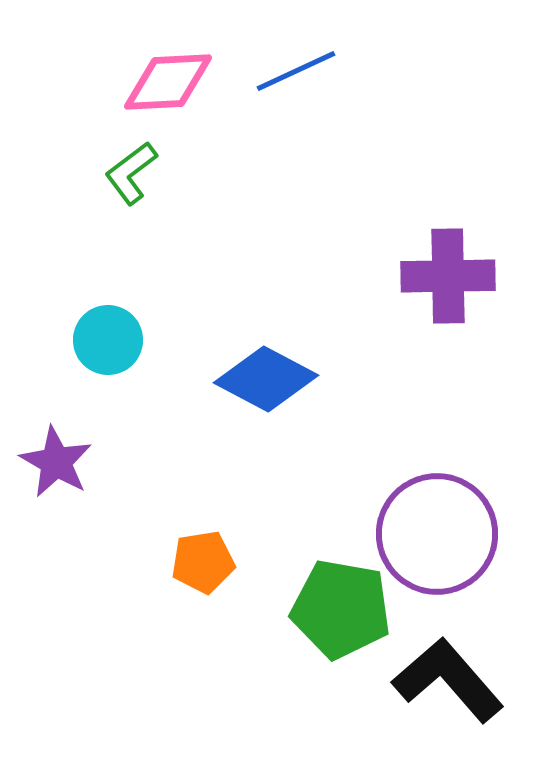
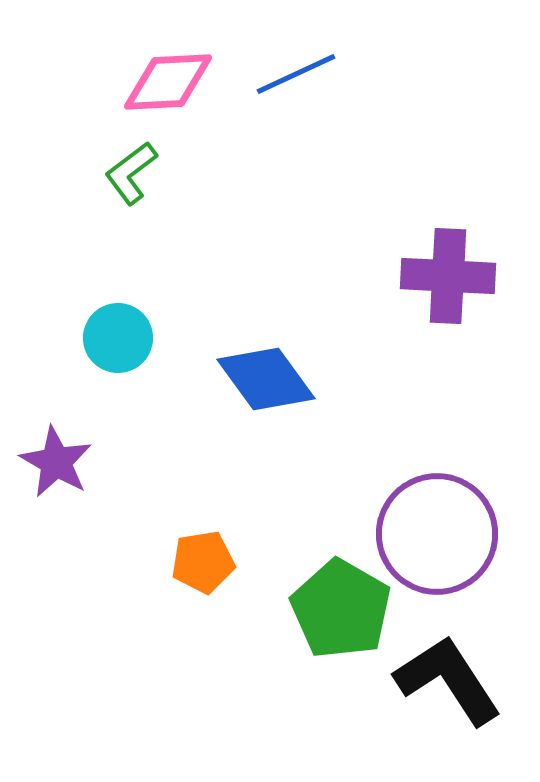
blue line: moved 3 px down
purple cross: rotated 4 degrees clockwise
cyan circle: moved 10 px right, 2 px up
blue diamond: rotated 26 degrees clockwise
green pentagon: rotated 20 degrees clockwise
black L-shape: rotated 8 degrees clockwise
